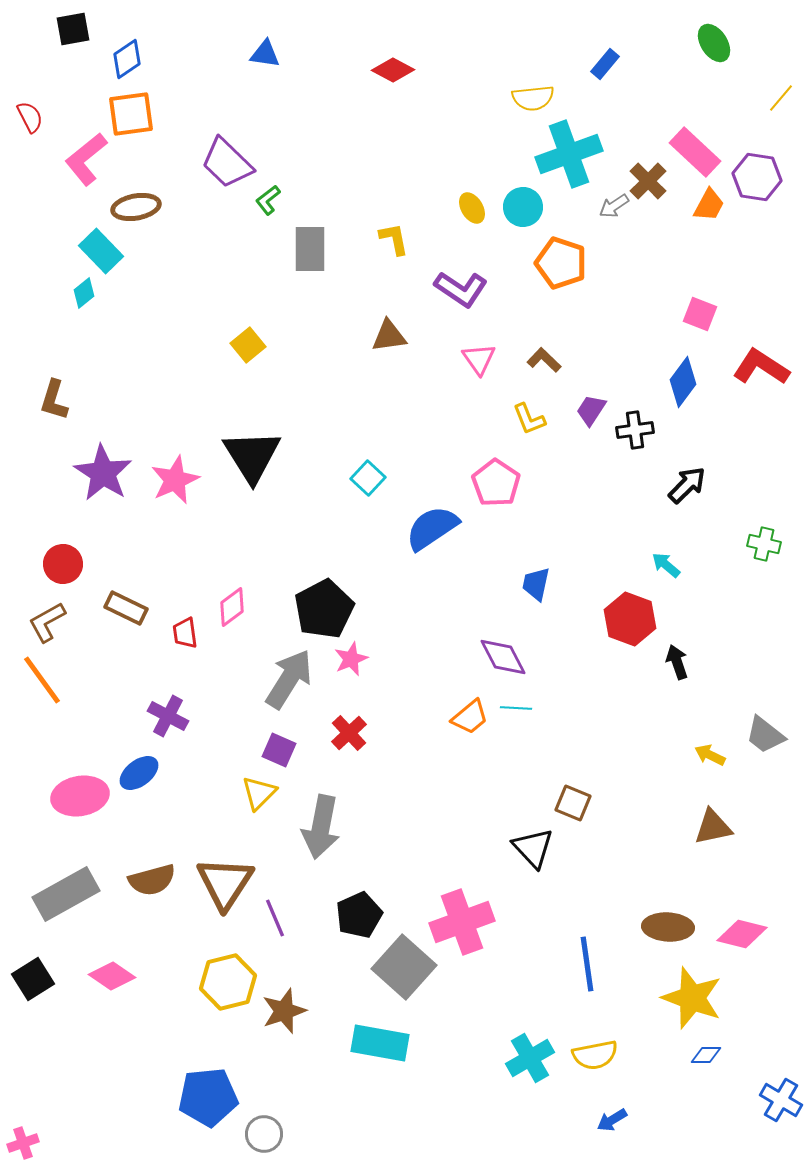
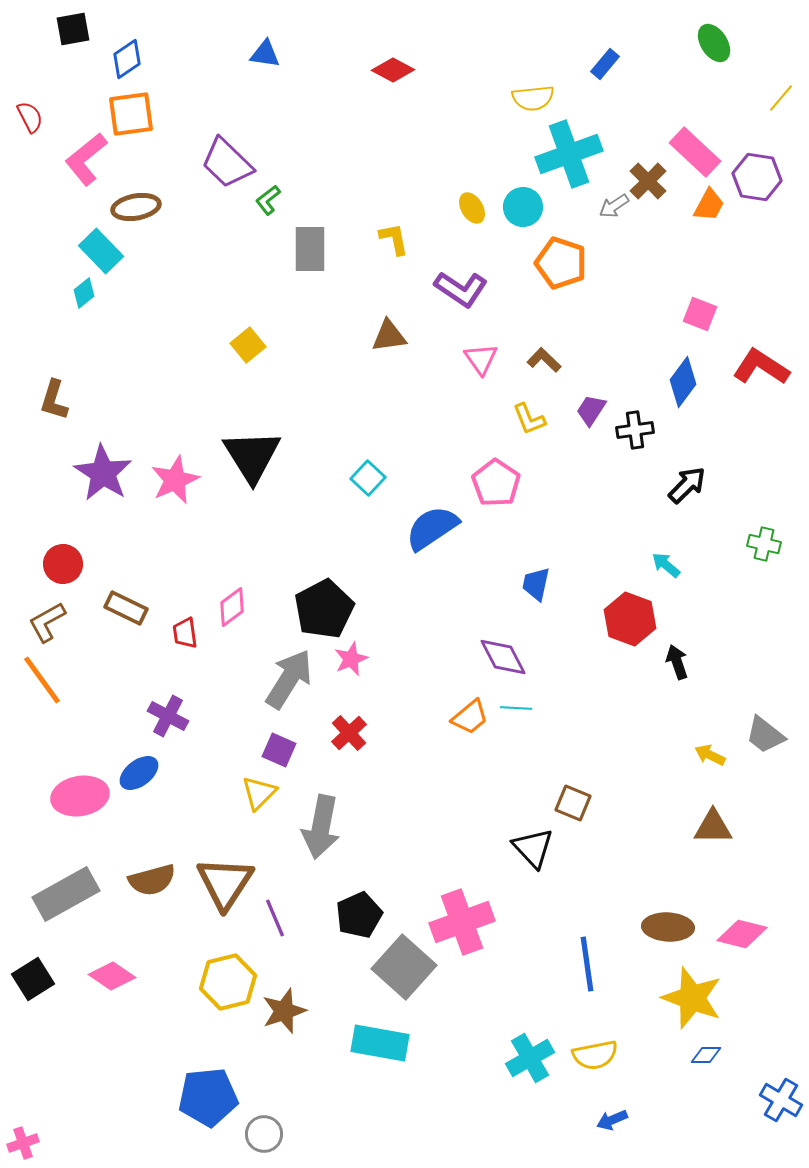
pink triangle at (479, 359): moved 2 px right
brown triangle at (713, 827): rotated 12 degrees clockwise
blue arrow at (612, 1120): rotated 8 degrees clockwise
